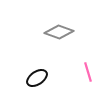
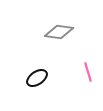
gray diamond: rotated 12 degrees counterclockwise
